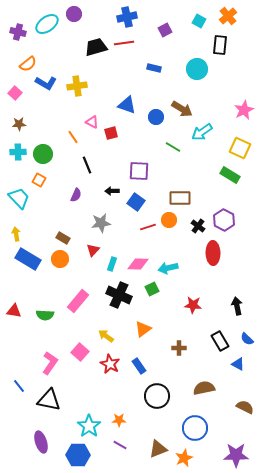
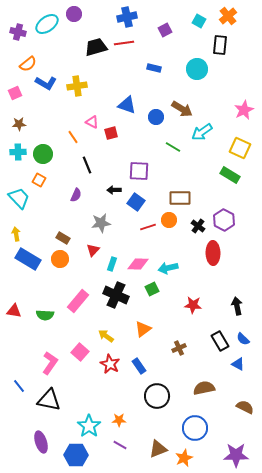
pink square at (15, 93): rotated 24 degrees clockwise
black arrow at (112, 191): moved 2 px right, 1 px up
black cross at (119, 295): moved 3 px left
blue semicircle at (247, 339): moved 4 px left
brown cross at (179, 348): rotated 24 degrees counterclockwise
blue hexagon at (78, 455): moved 2 px left
